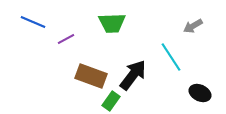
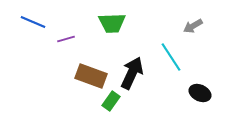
purple line: rotated 12 degrees clockwise
black arrow: moved 1 px left, 2 px up; rotated 12 degrees counterclockwise
